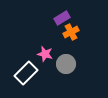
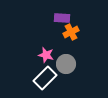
purple rectangle: rotated 35 degrees clockwise
pink star: moved 1 px right, 1 px down
white rectangle: moved 19 px right, 5 px down
